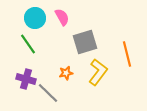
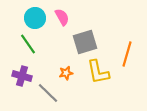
orange line: rotated 30 degrees clockwise
yellow L-shape: rotated 132 degrees clockwise
purple cross: moved 4 px left, 3 px up
